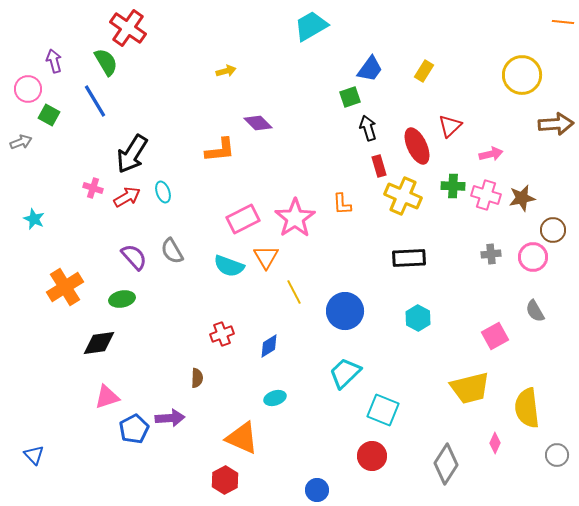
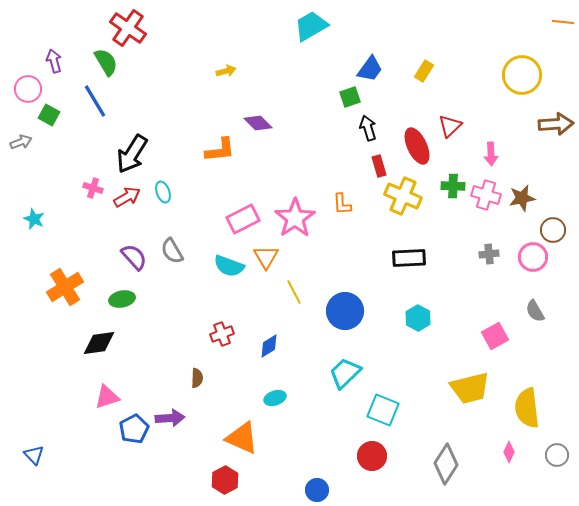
pink arrow at (491, 154): rotated 100 degrees clockwise
gray cross at (491, 254): moved 2 px left
pink diamond at (495, 443): moved 14 px right, 9 px down
